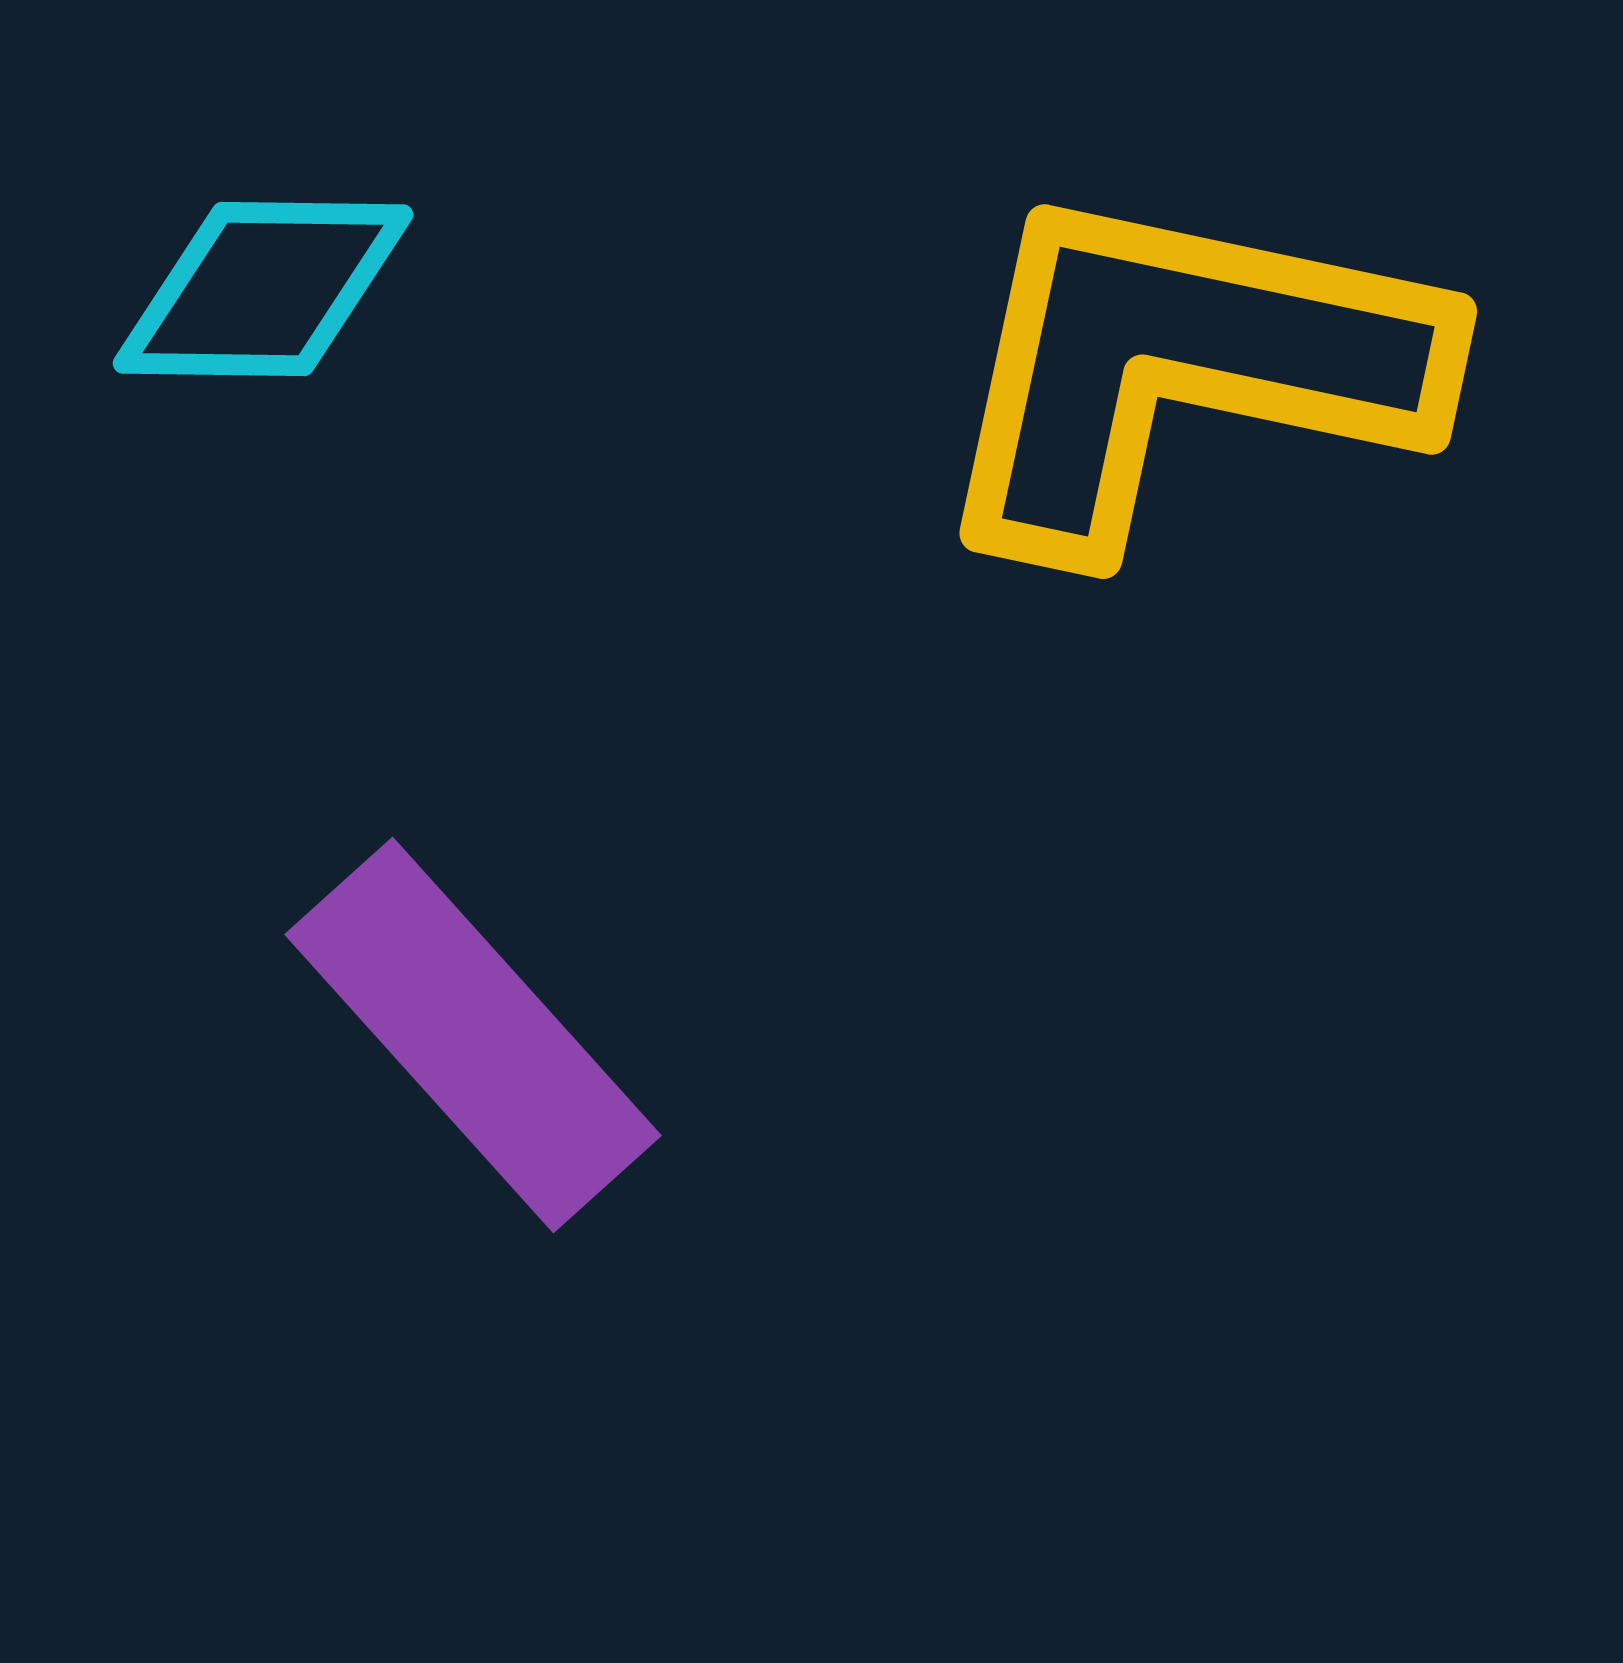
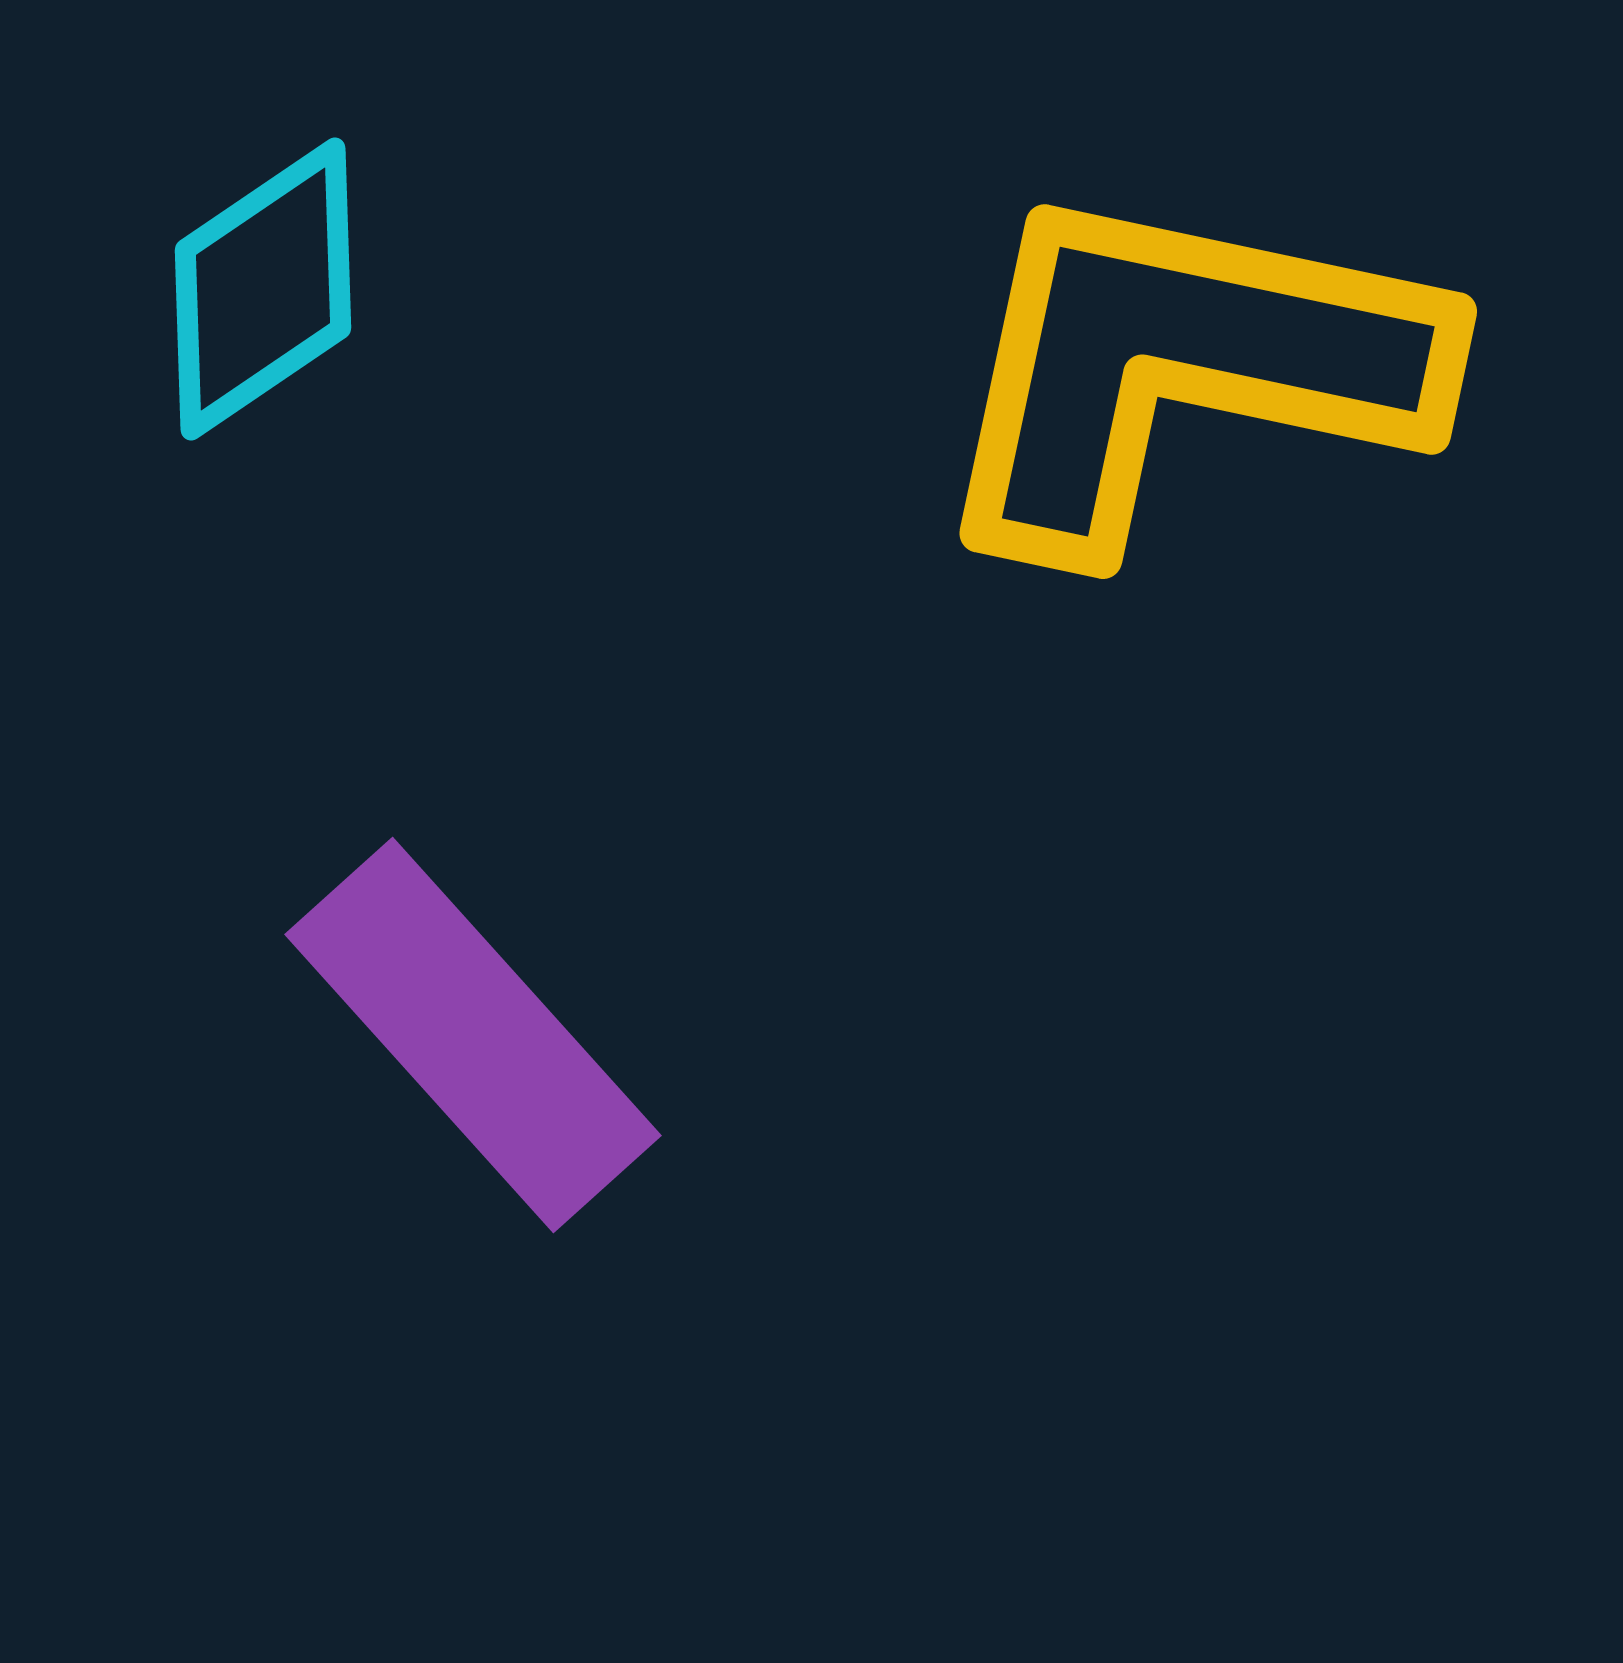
cyan diamond: rotated 35 degrees counterclockwise
